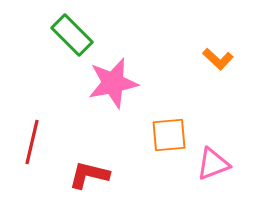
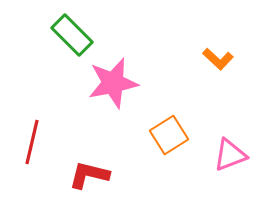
orange square: rotated 27 degrees counterclockwise
pink triangle: moved 17 px right, 9 px up
